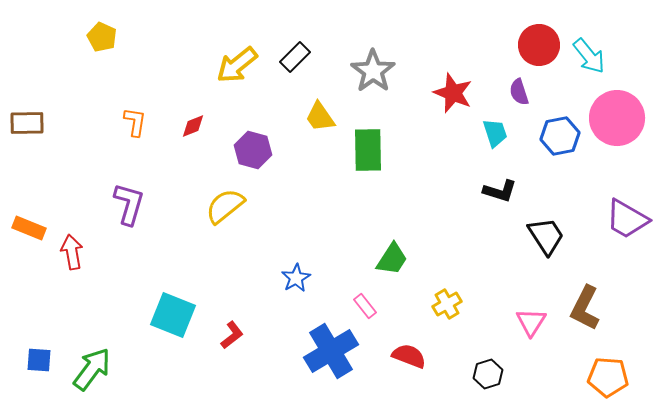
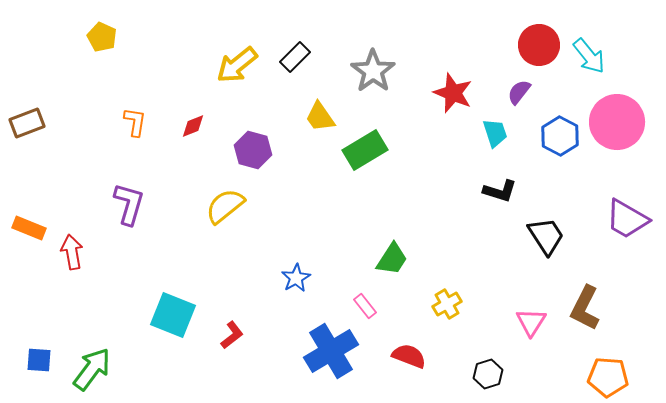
purple semicircle: rotated 56 degrees clockwise
pink circle: moved 4 px down
brown rectangle: rotated 20 degrees counterclockwise
blue hexagon: rotated 21 degrees counterclockwise
green rectangle: moved 3 px left; rotated 60 degrees clockwise
